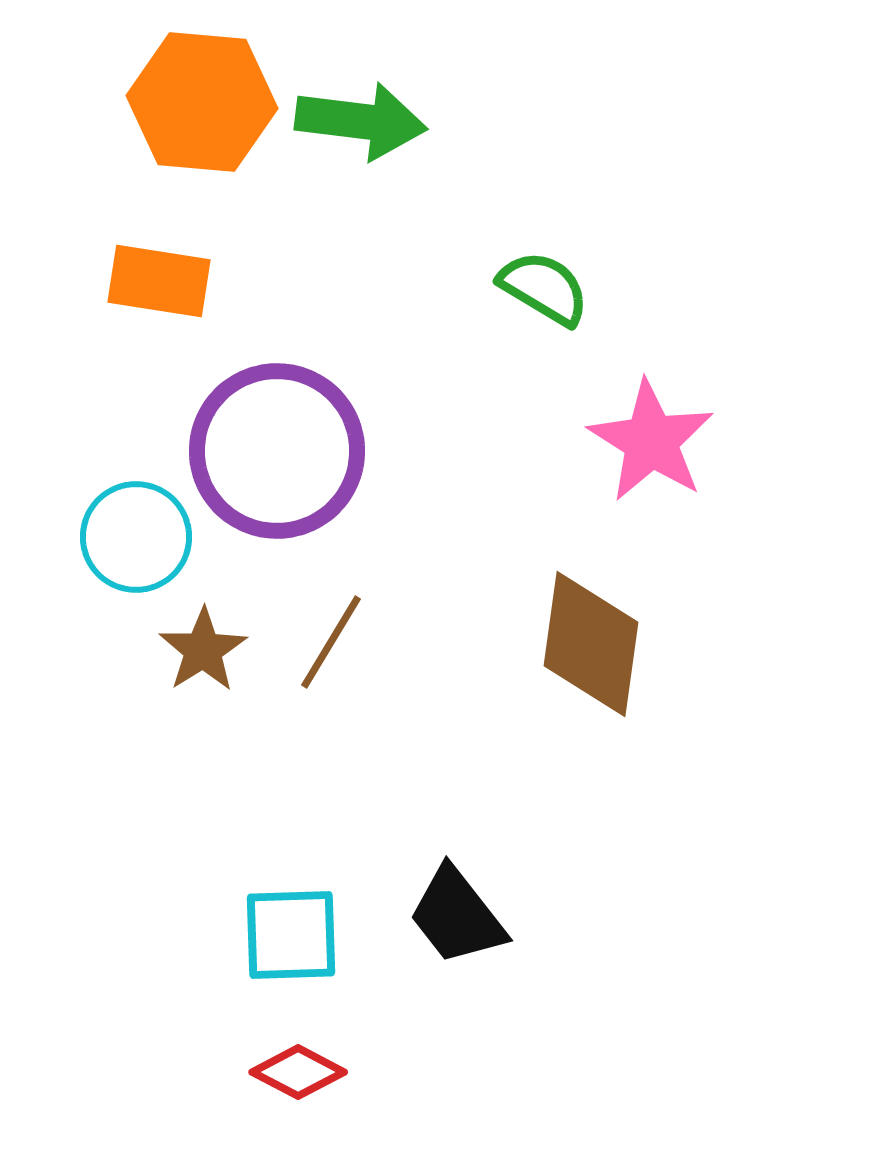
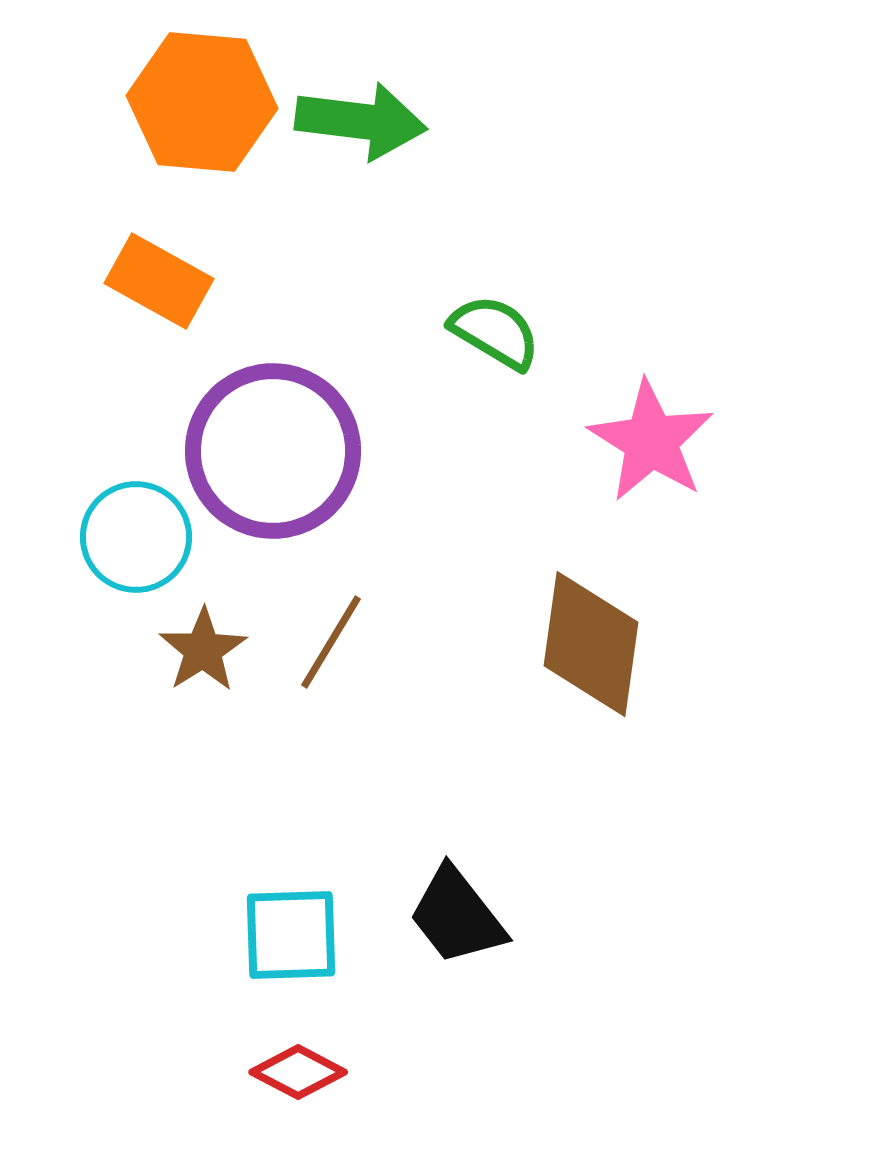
orange rectangle: rotated 20 degrees clockwise
green semicircle: moved 49 px left, 44 px down
purple circle: moved 4 px left
